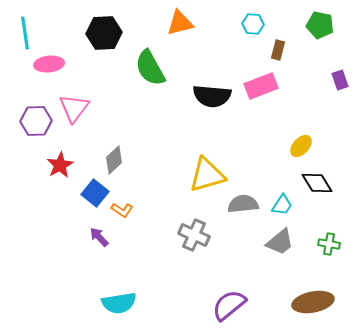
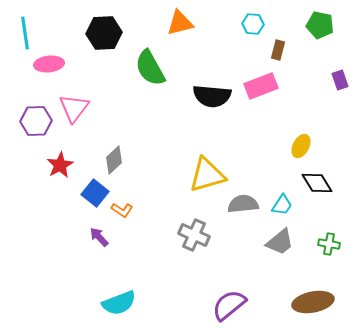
yellow ellipse: rotated 15 degrees counterclockwise
cyan semicircle: rotated 12 degrees counterclockwise
